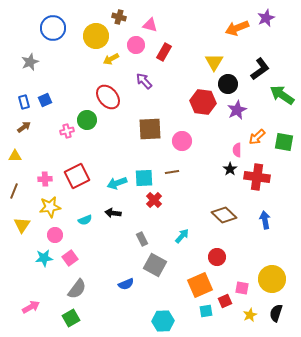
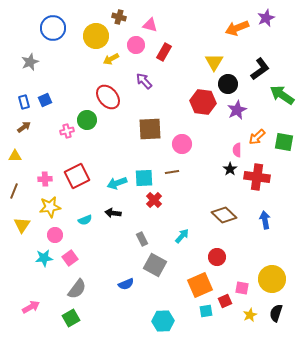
pink circle at (182, 141): moved 3 px down
